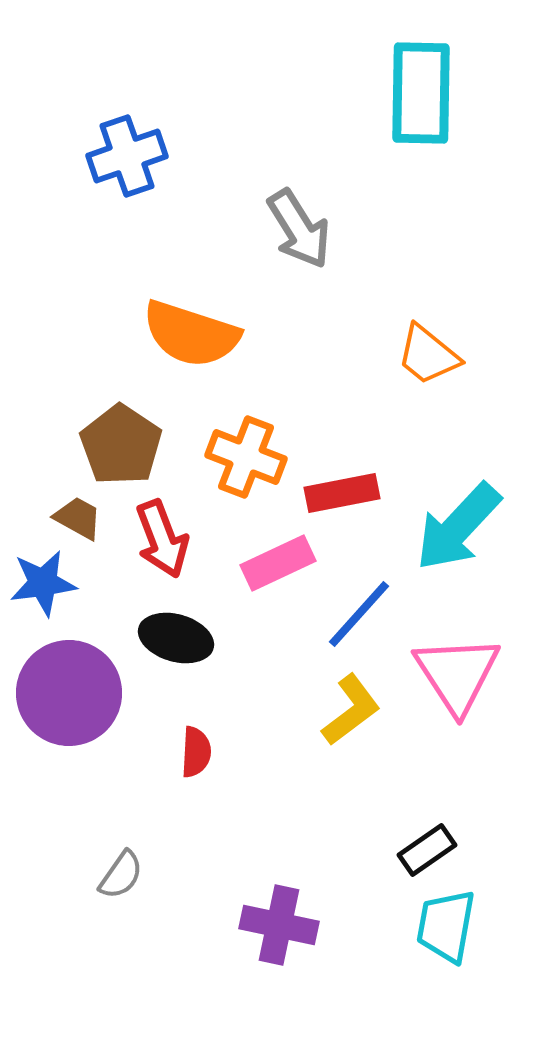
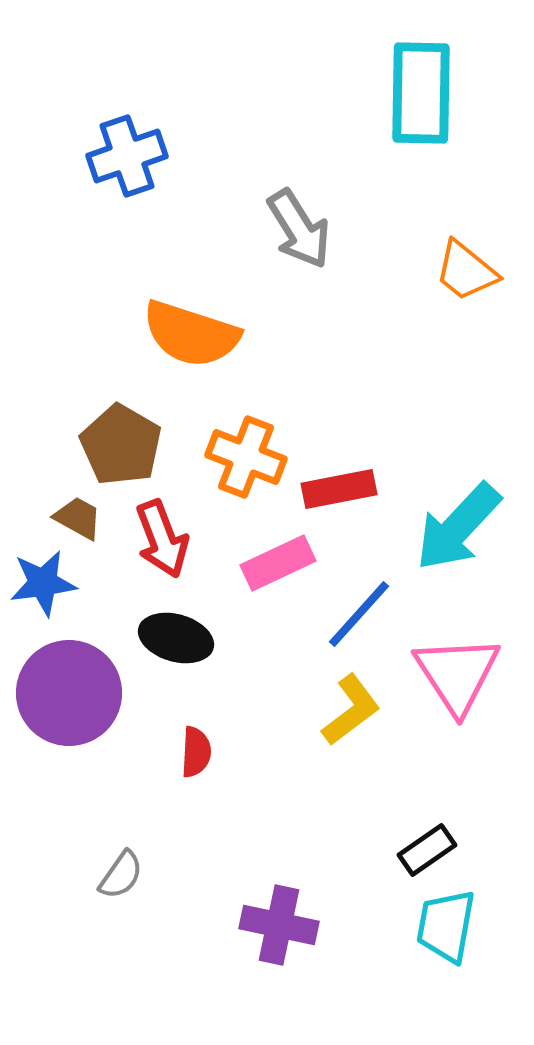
orange trapezoid: moved 38 px right, 84 px up
brown pentagon: rotated 4 degrees counterclockwise
red rectangle: moved 3 px left, 4 px up
